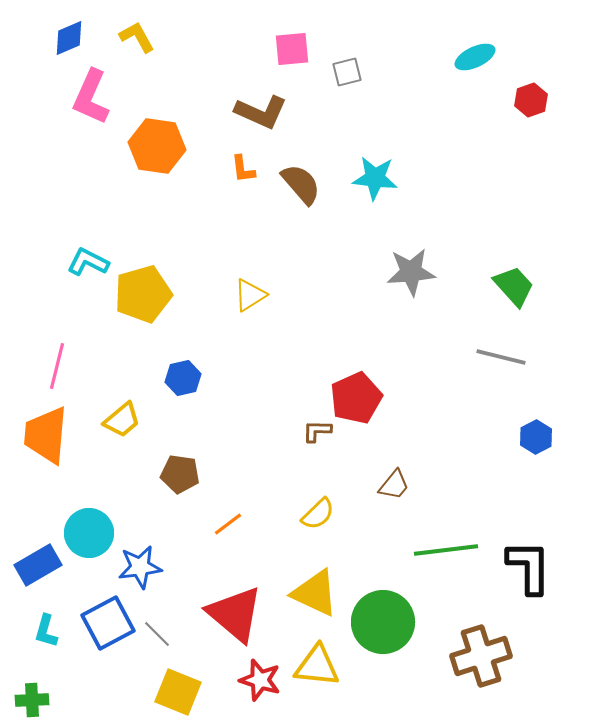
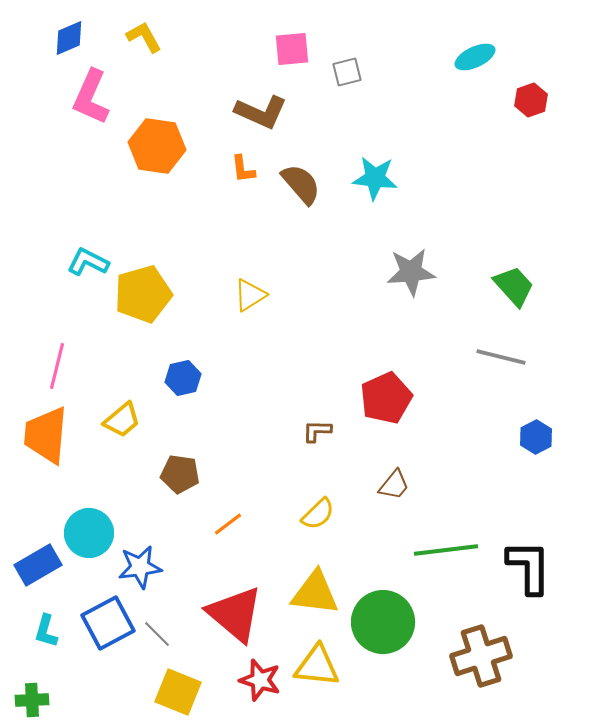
yellow L-shape at (137, 37): moved 7 px right
red pentagon at (356, 398): moved 30 px right
yellow triangle at (315, 593): rotated 18 degrees counterclockwise
